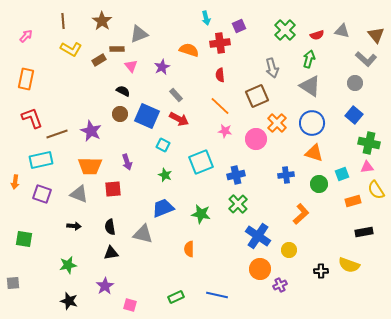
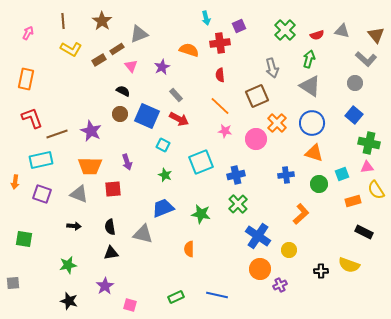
pink arrow at (26, 36): moved 2 px right, 3 px up; rotated 16 degrees counterclockwise
brown rectangle at (117, 49): rotated 32 degrees counterclockwise
black rectangle at (364, 232): rotated 36 degrees clockwise
